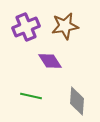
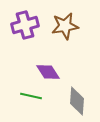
purple cross: moved 1 px left, 2 px up; rotated 8 degrees clockwise
purple diamond: moved 2 px left, 11 px down
